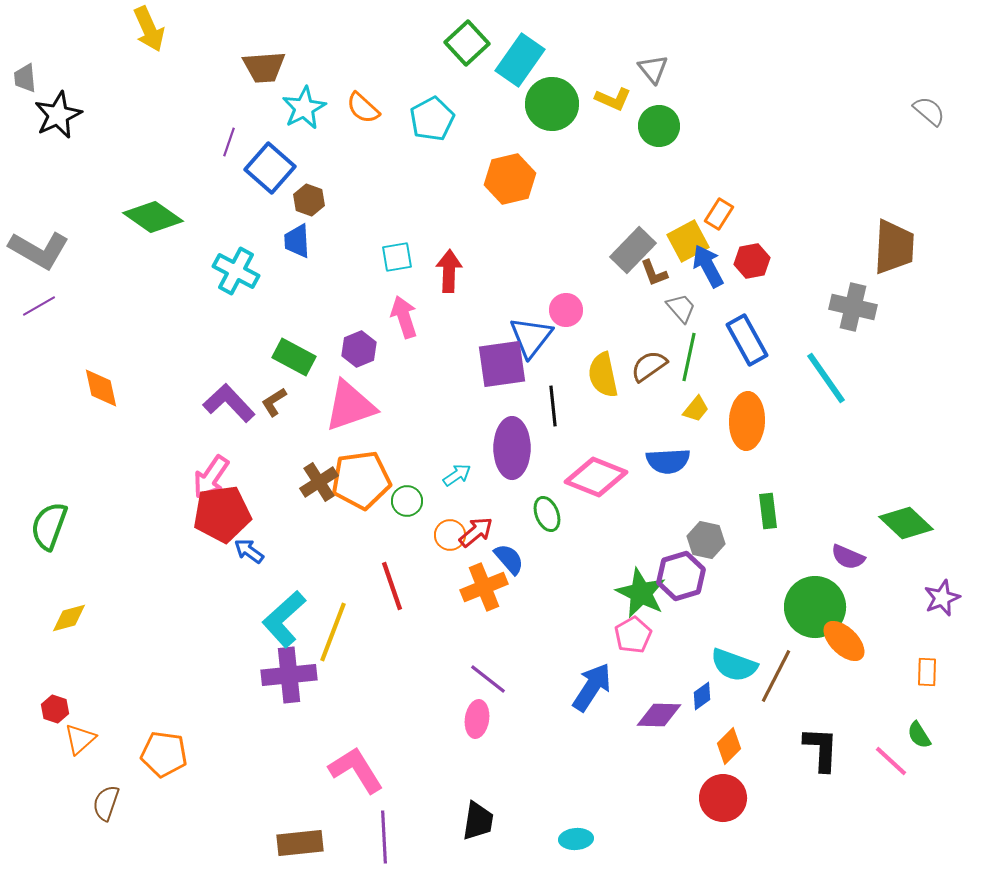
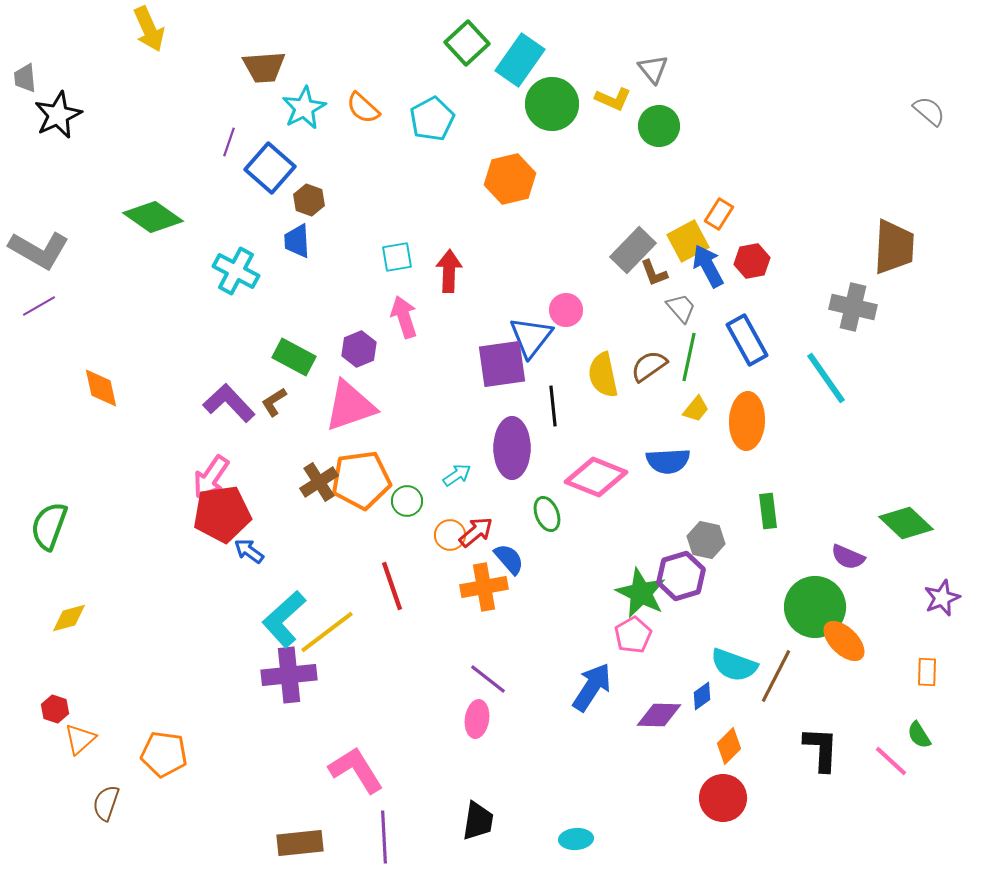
orange cross at (484, 587): rotated 12 degrees clockwise
yellow line at (333, 632): moved 6 px left; rotated 32 degrees clockwise
